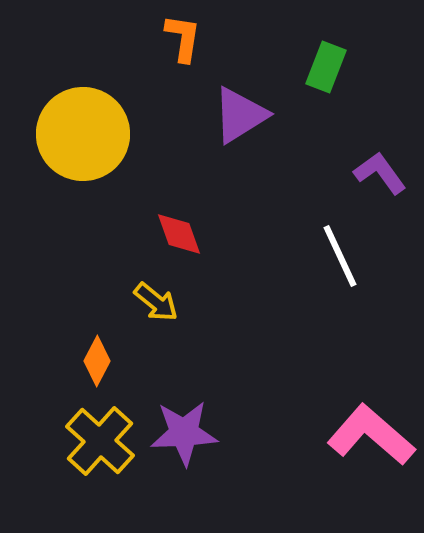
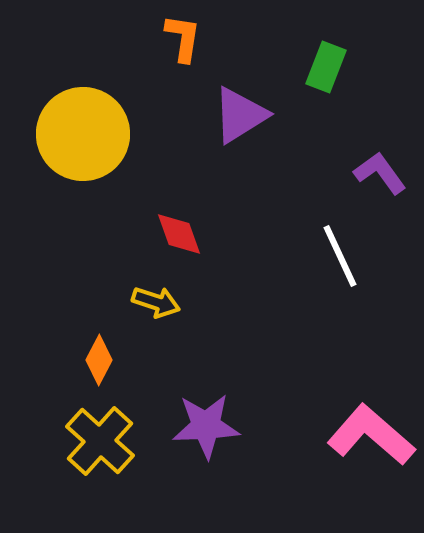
yellow arrow: rotated 21 degrees counterclockwise
orange diamond: moved 2 px right, 1 px up
purple star: moved 22 px right, 7 px up
